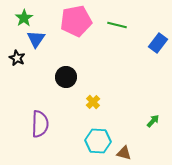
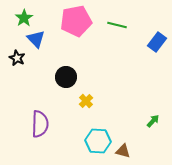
blue triangle: rotated 18 degrees counterclockwise
blue rectangle: moved 1 px left, 1 px up
yellow cross: moved 7 px left, 1 px up
brown triangle: moved 1 px left, 2 px up
